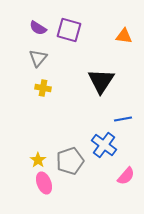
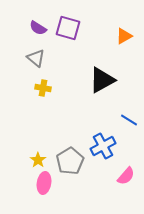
purple square: moved 1 px left, 2 px up
orange triangle: rotated 36 degrees counterclockwise
gray triangle: moved 2 px left; rotated 30 degrees counterclockwise
black triangle: moved 1 px right, 1 px up; rotated 28 degrees clockwise
blue line: moved 6 px right, 1 px down; rotated 42 degrees clockwise
blue cross: moved 1 px left, 1 px down; rotated 25 degrees clockwise
gray pentagon: rotated 12 degrees counterclockwise
pink ellipse: rotated 30 degrees clockwise
